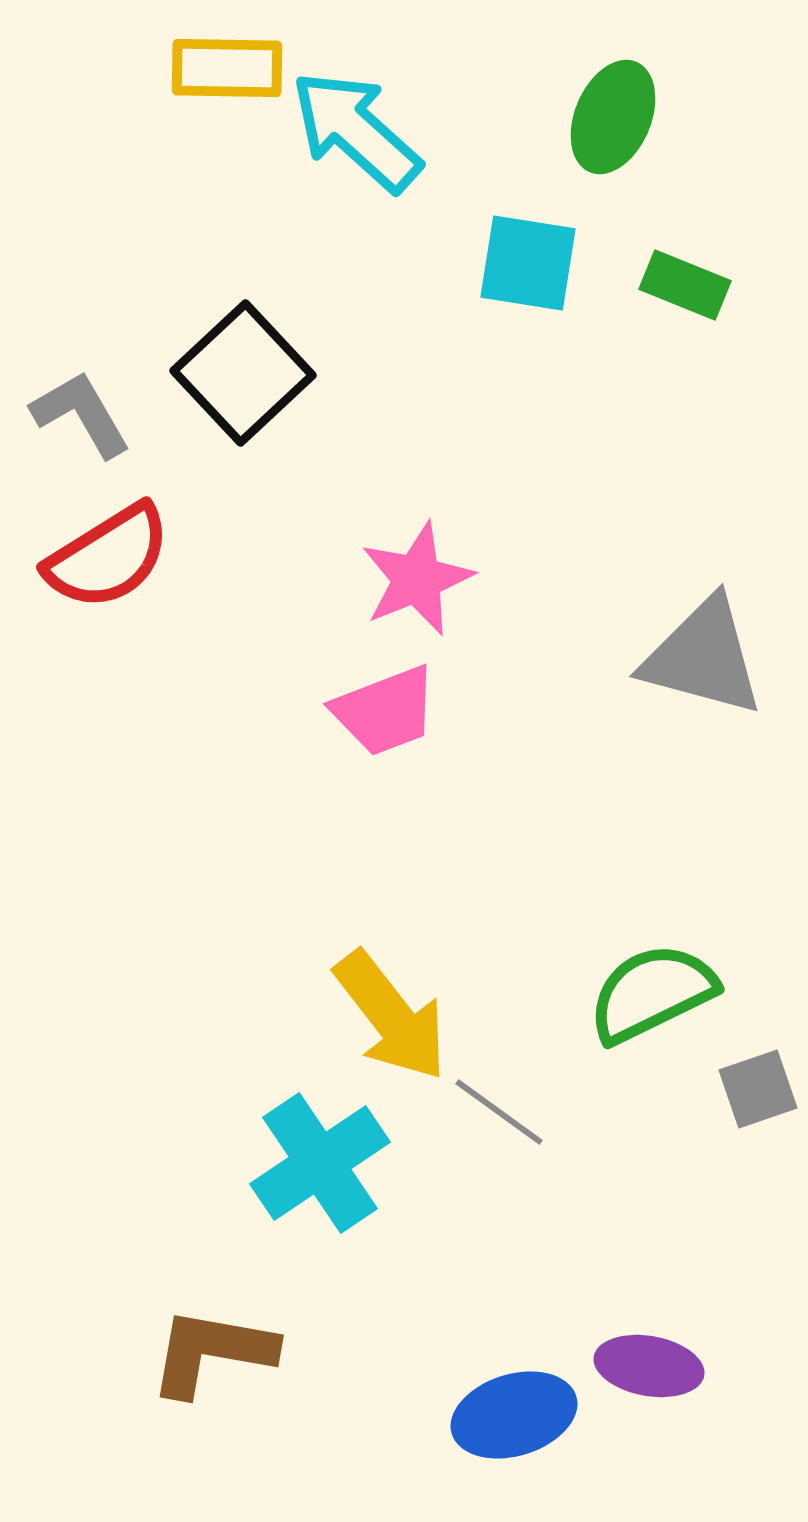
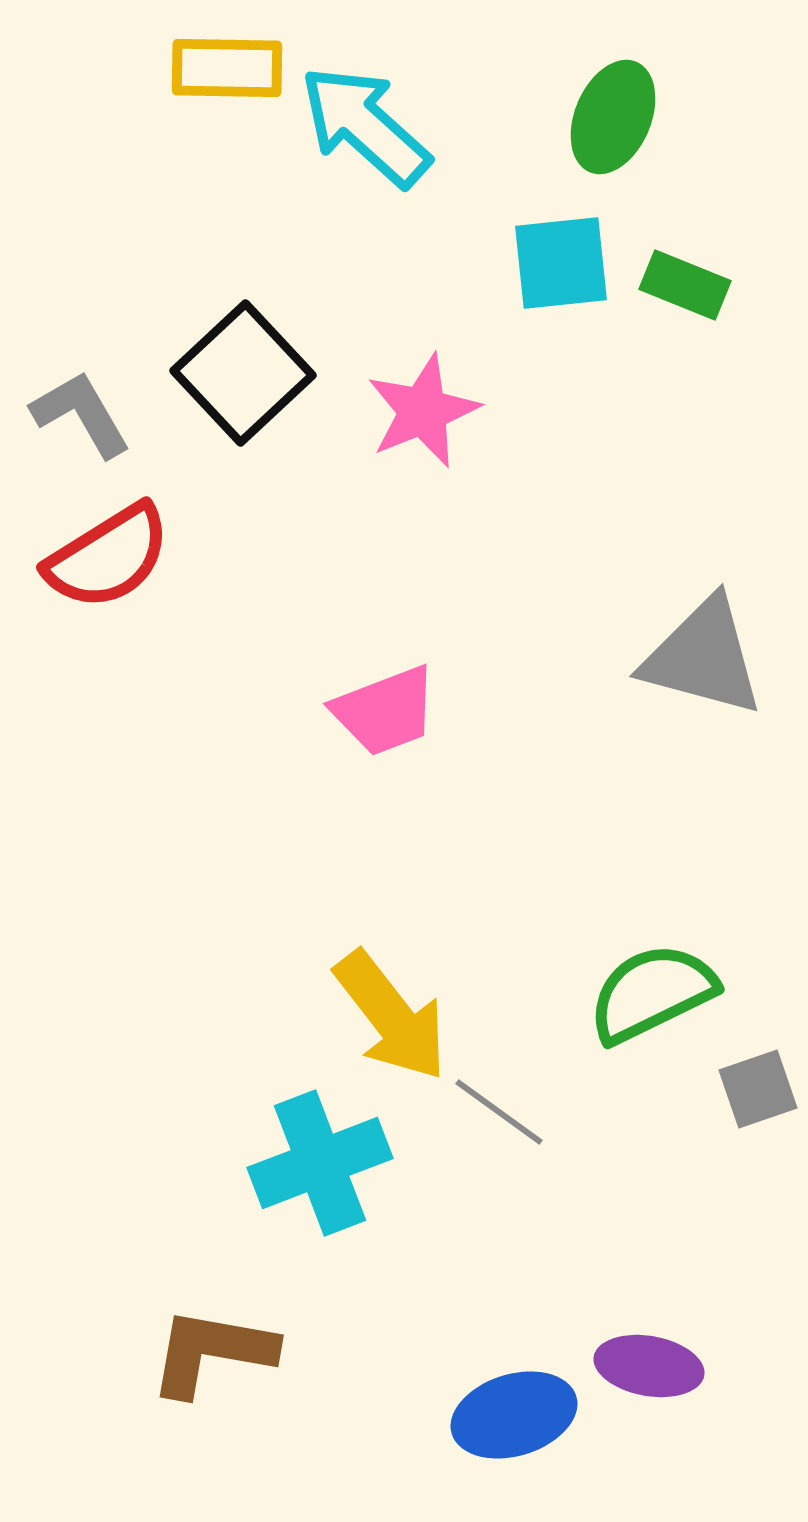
cyan arrow: moved 9 px right, 5 px up
cyan square: moved 33 px right; rotated 15 degrees counterclockwise
pink star: moved 6 px right, 168 px up
cyan cross: rotated 13 degrees clockwise
